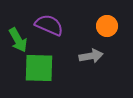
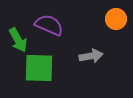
orange circle: moved 9 px right, 7 px up
